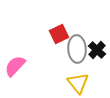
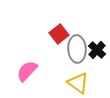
red square: rotated 12 degrees counterclockwise
pink semicircle: moved 12 px right, 5 px down
yellow triangle: rotated 15 degrees counterclockwise
